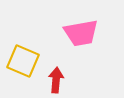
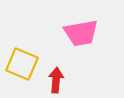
yellow square: moved 1 px left, 3 px down
